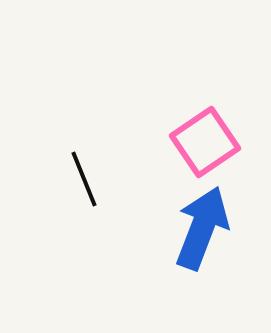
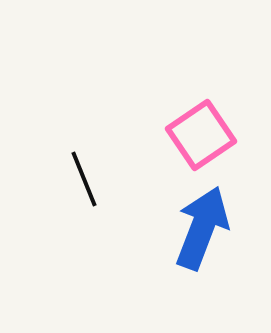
pink square: moved 4 px left, 7 px up
